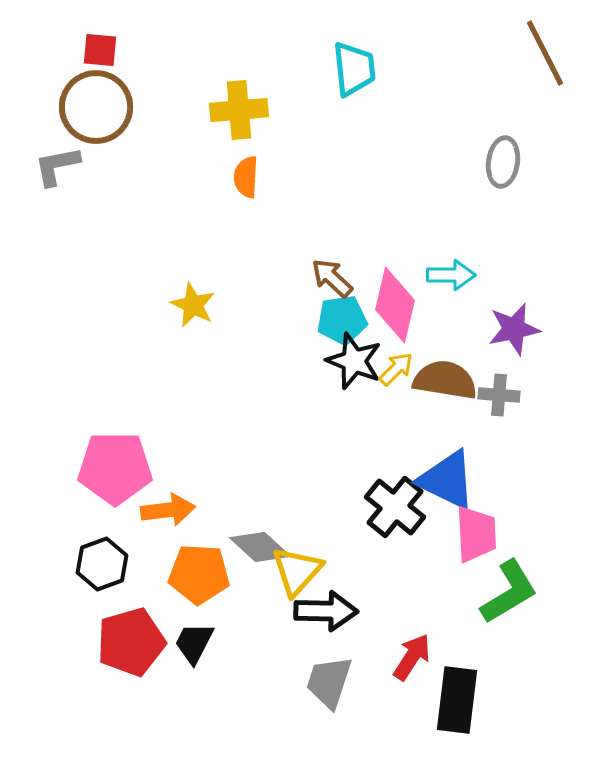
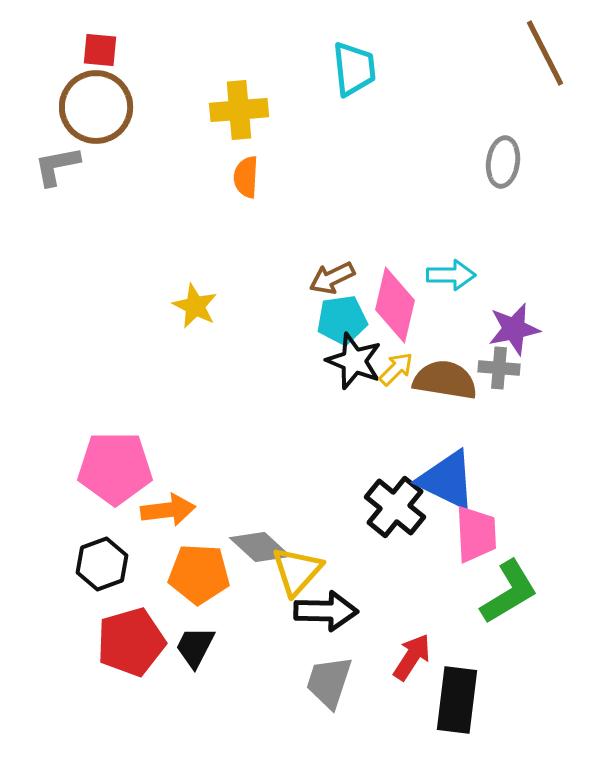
brown arrow: rotated 69 degrees counterclockwise
yellow star: moved 2 px right, 1 px down
gray cross: moved 27 px up
black trapezoid: moved 1 px right, 4 px down
